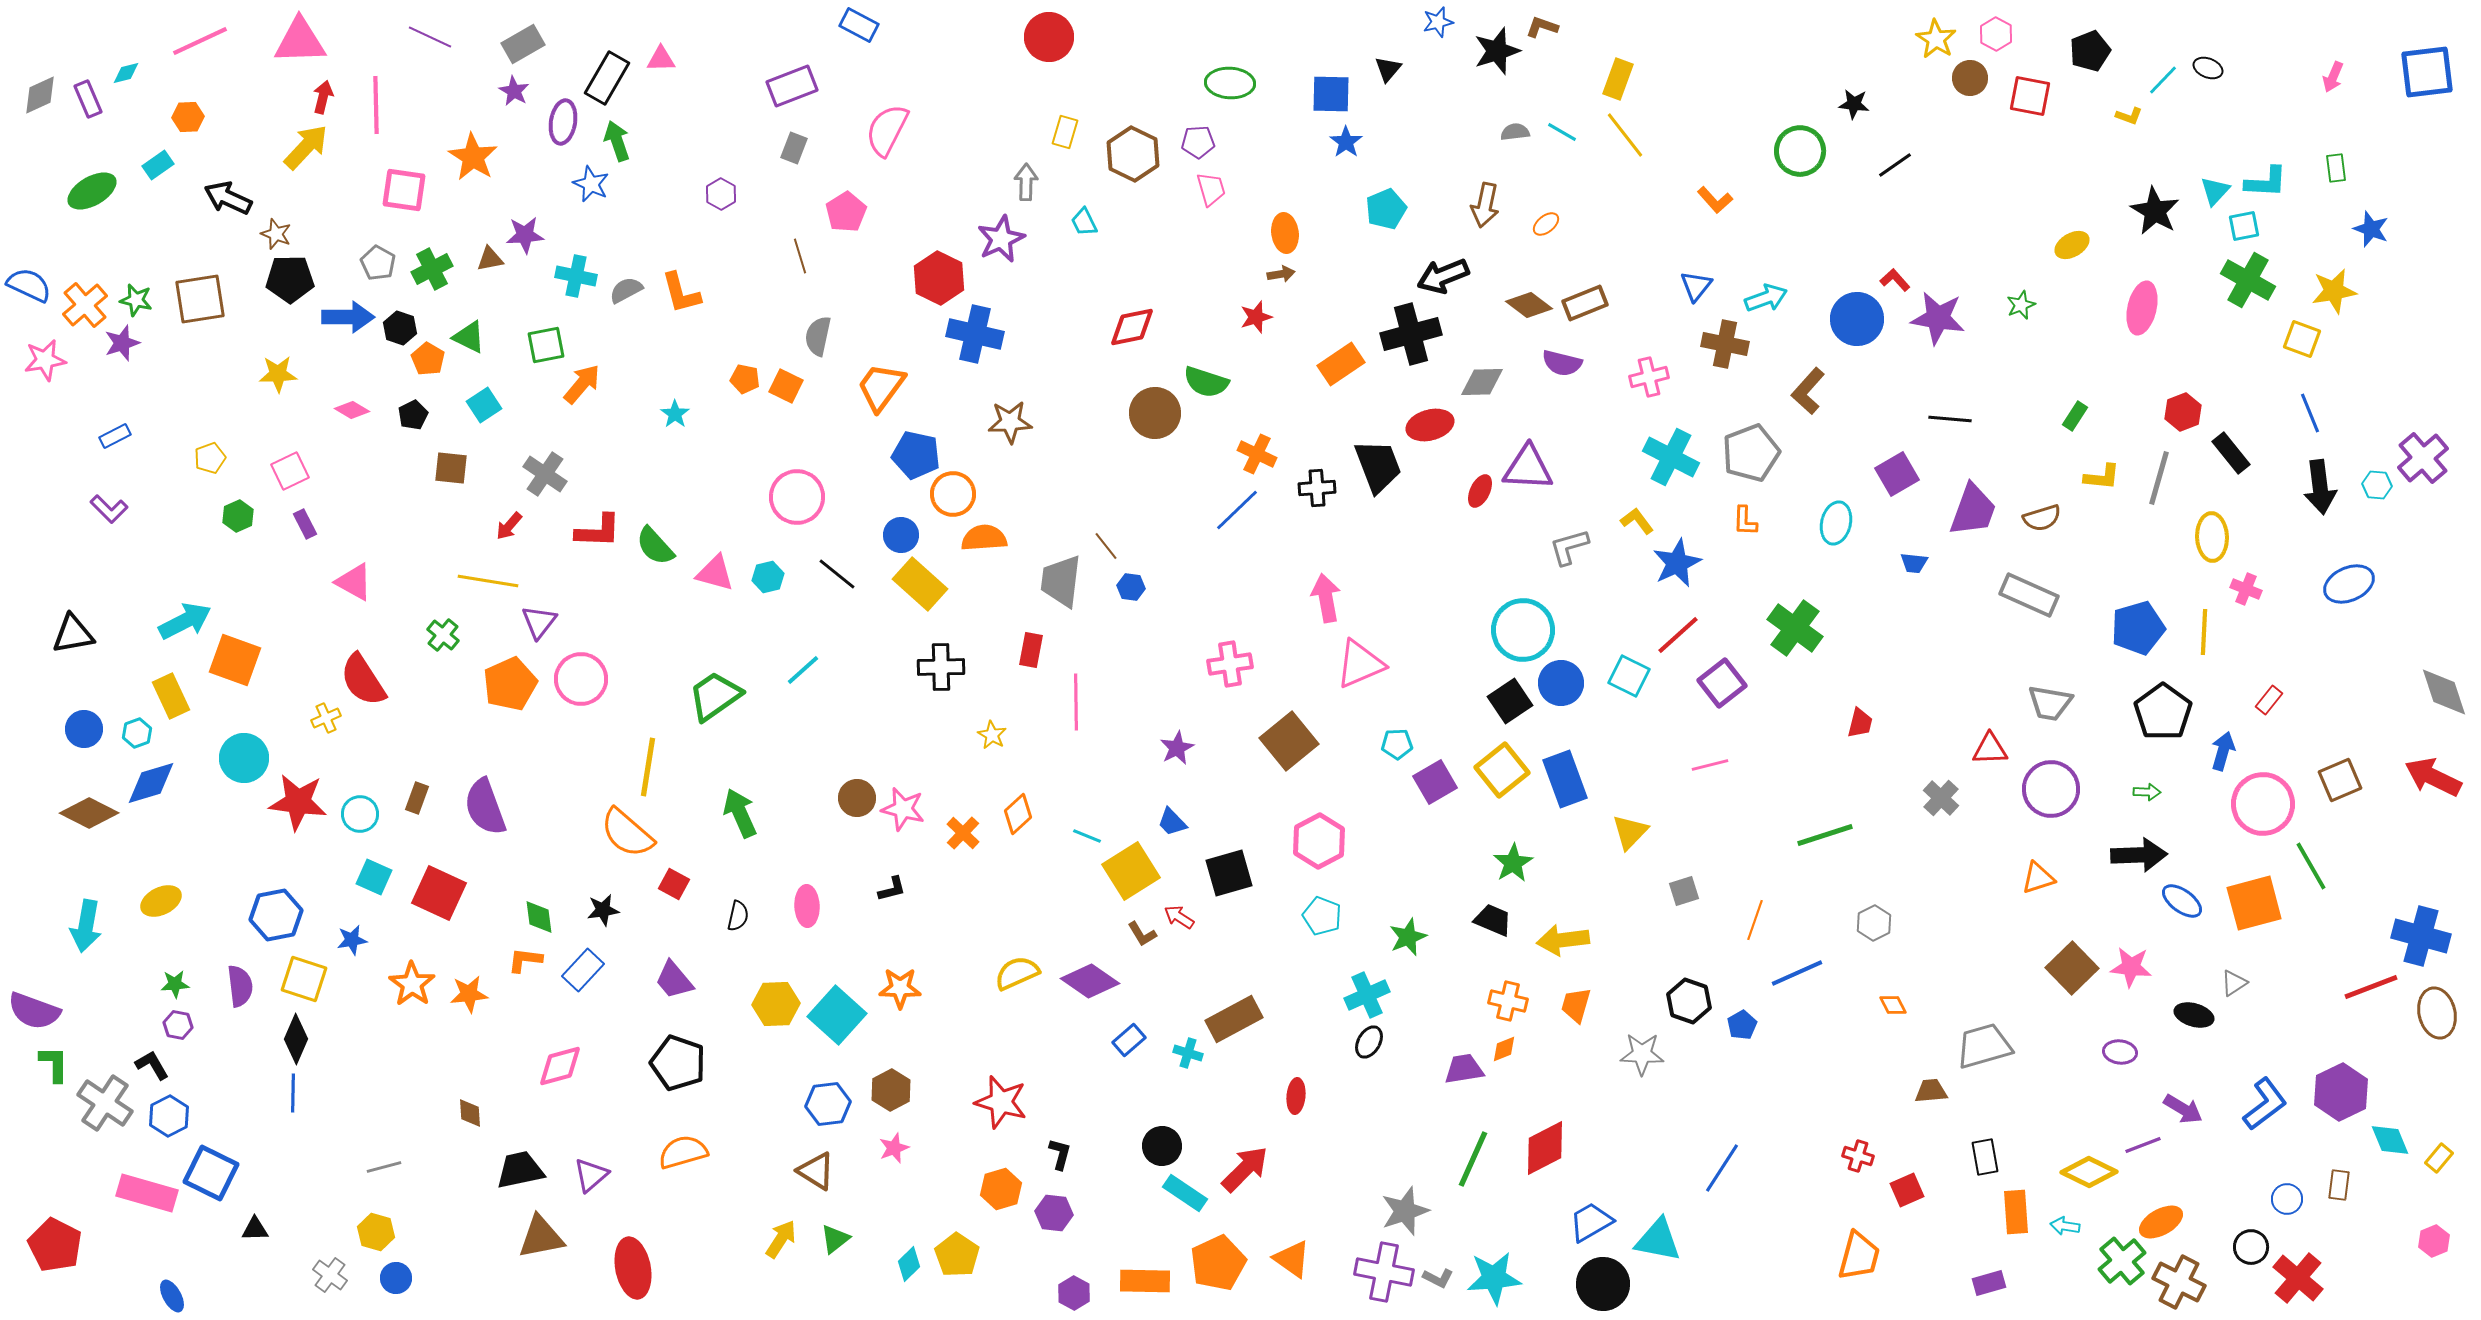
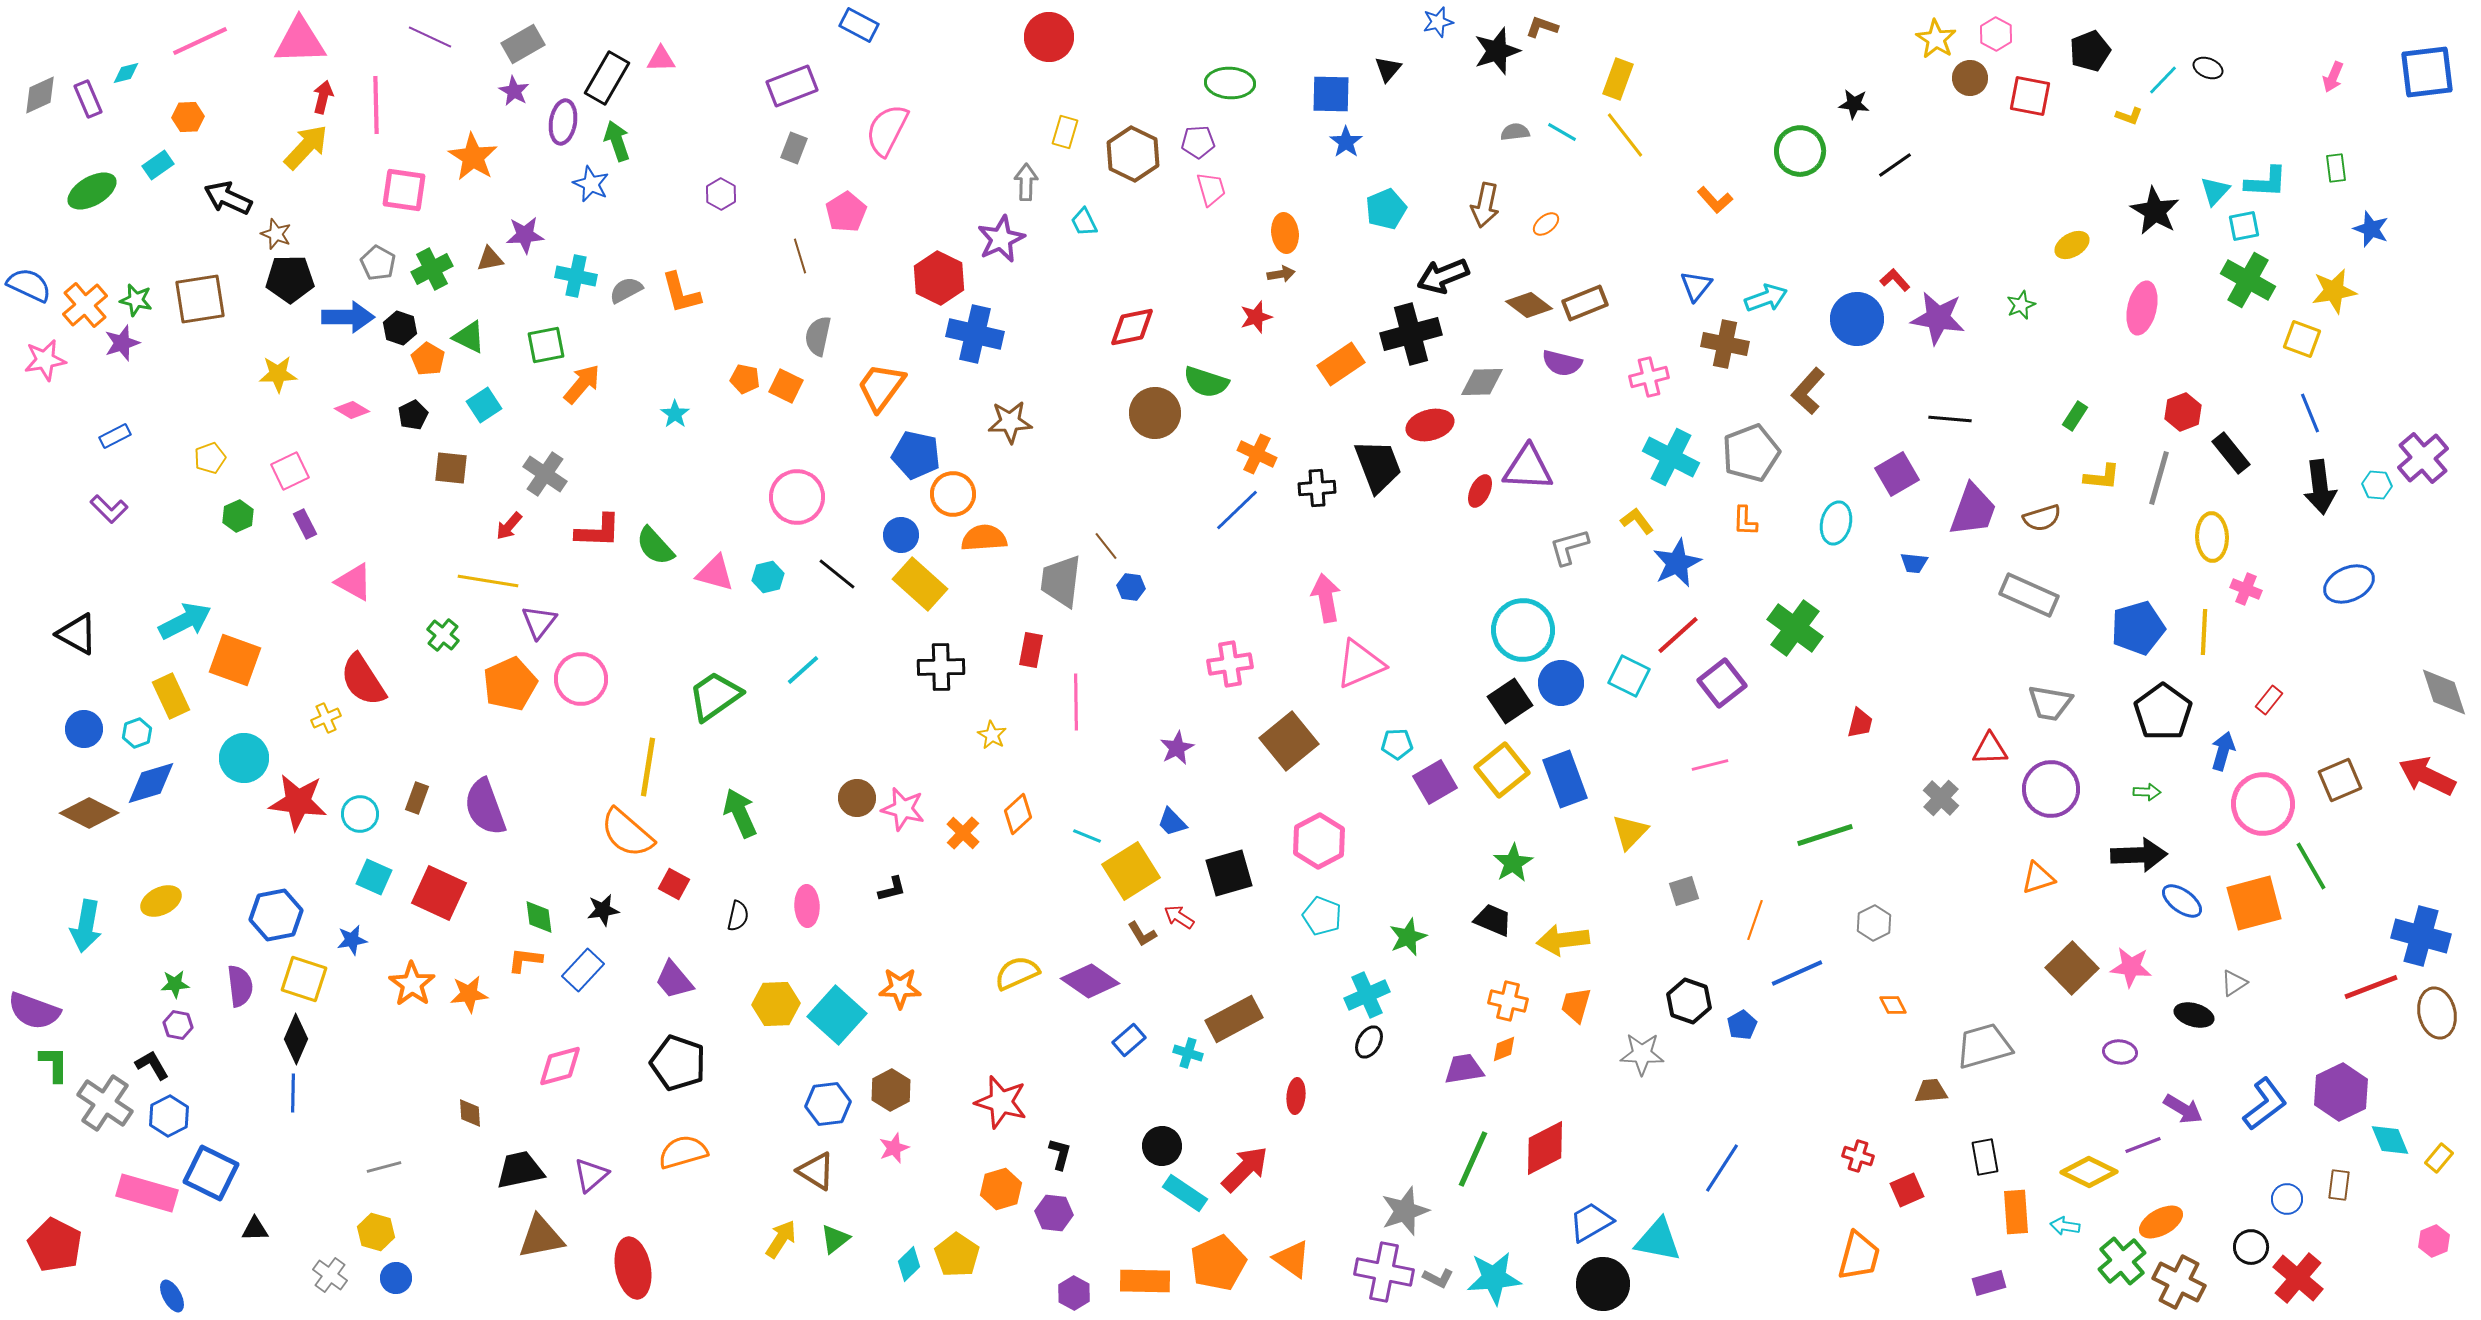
black triangle at (73, 634): moved 4 px right; rotated 39 degrees clockwise
red arrow at (2433, 777): moved 6 px left, 1 px up
